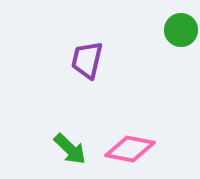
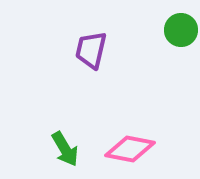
purple trapezoid: moved 4 px right, 10 px up
green arrow: moved 5 px left; rotated 15 degrees clockwise
